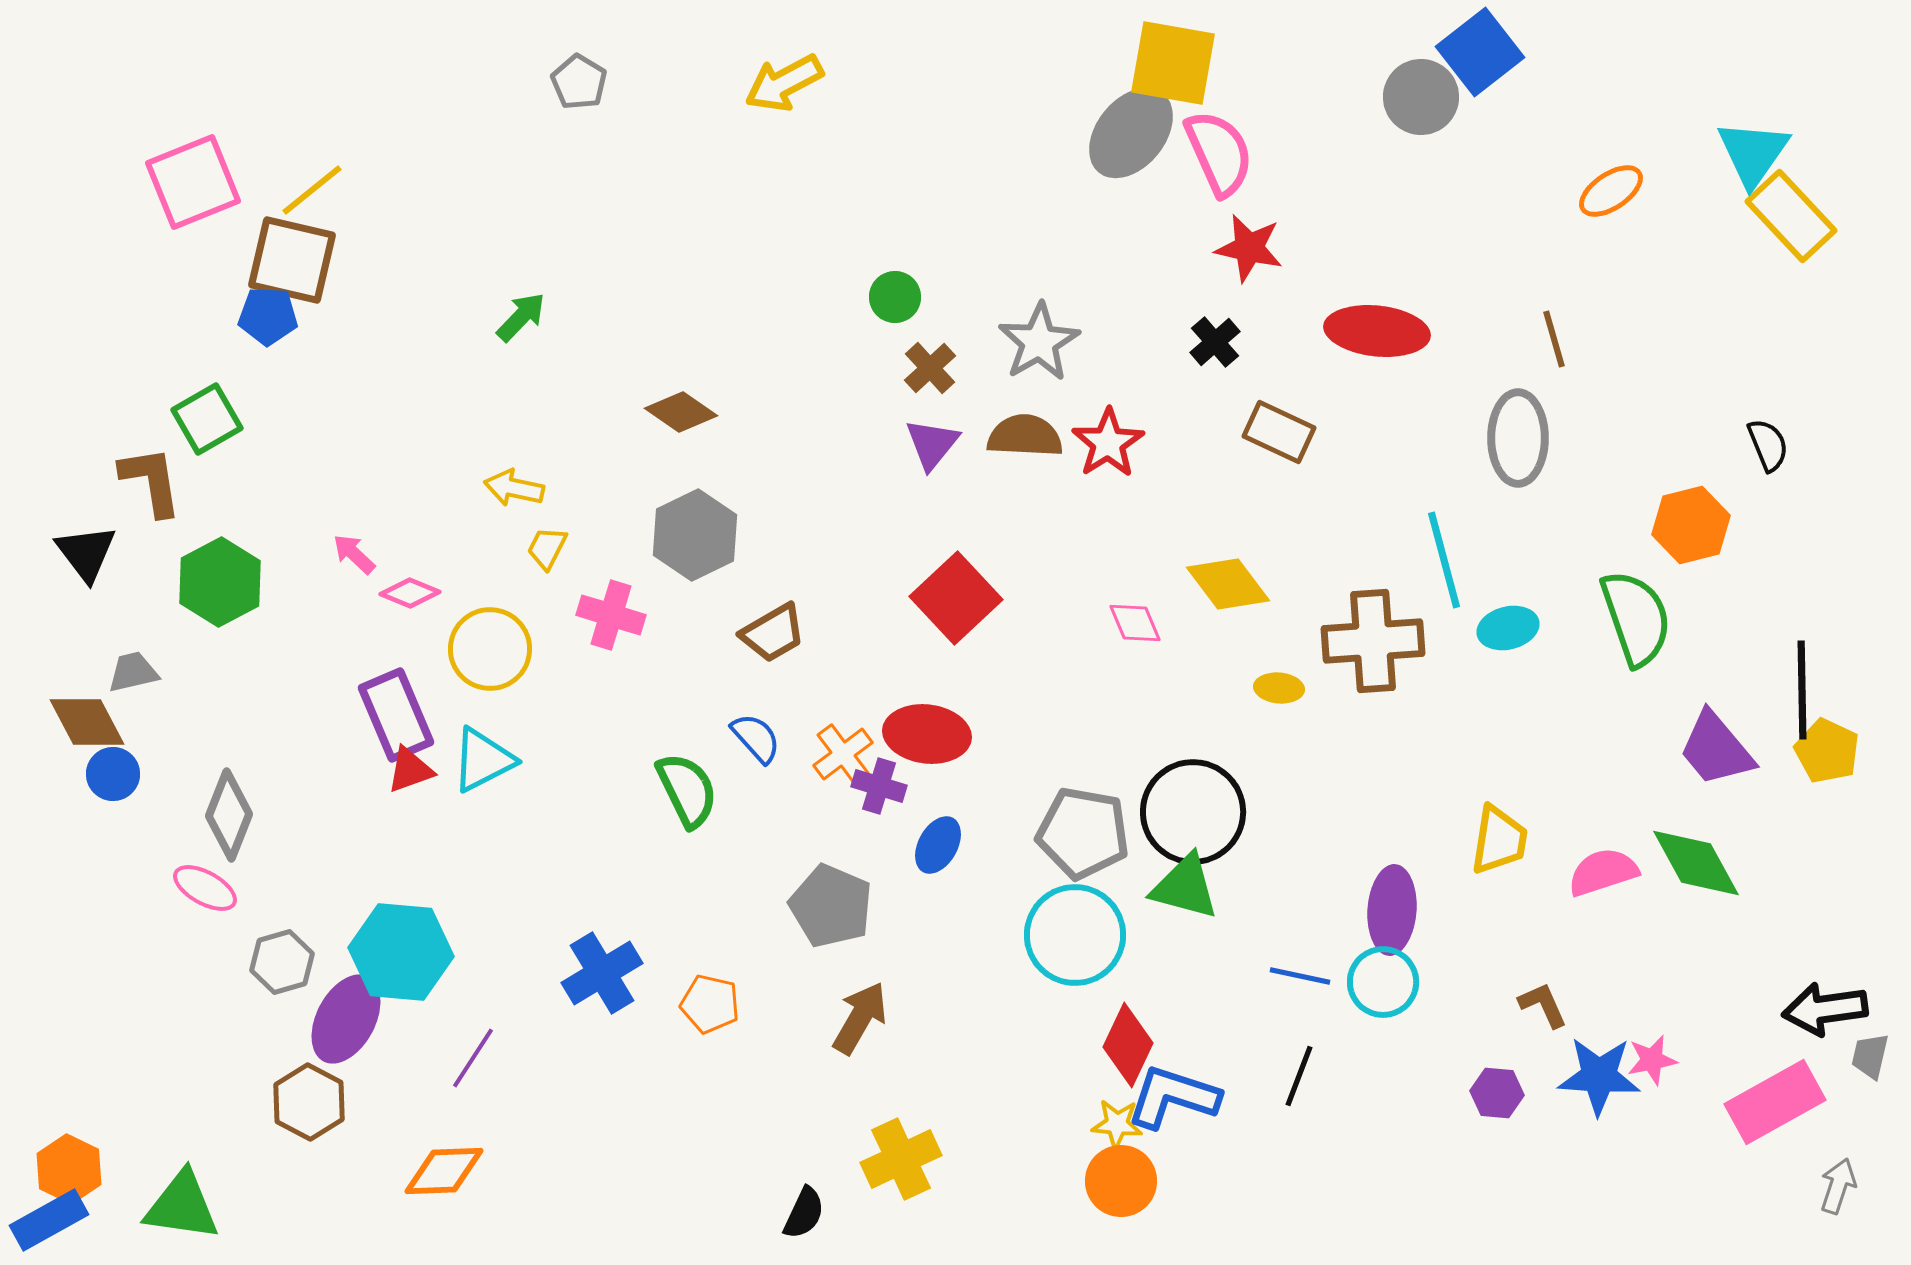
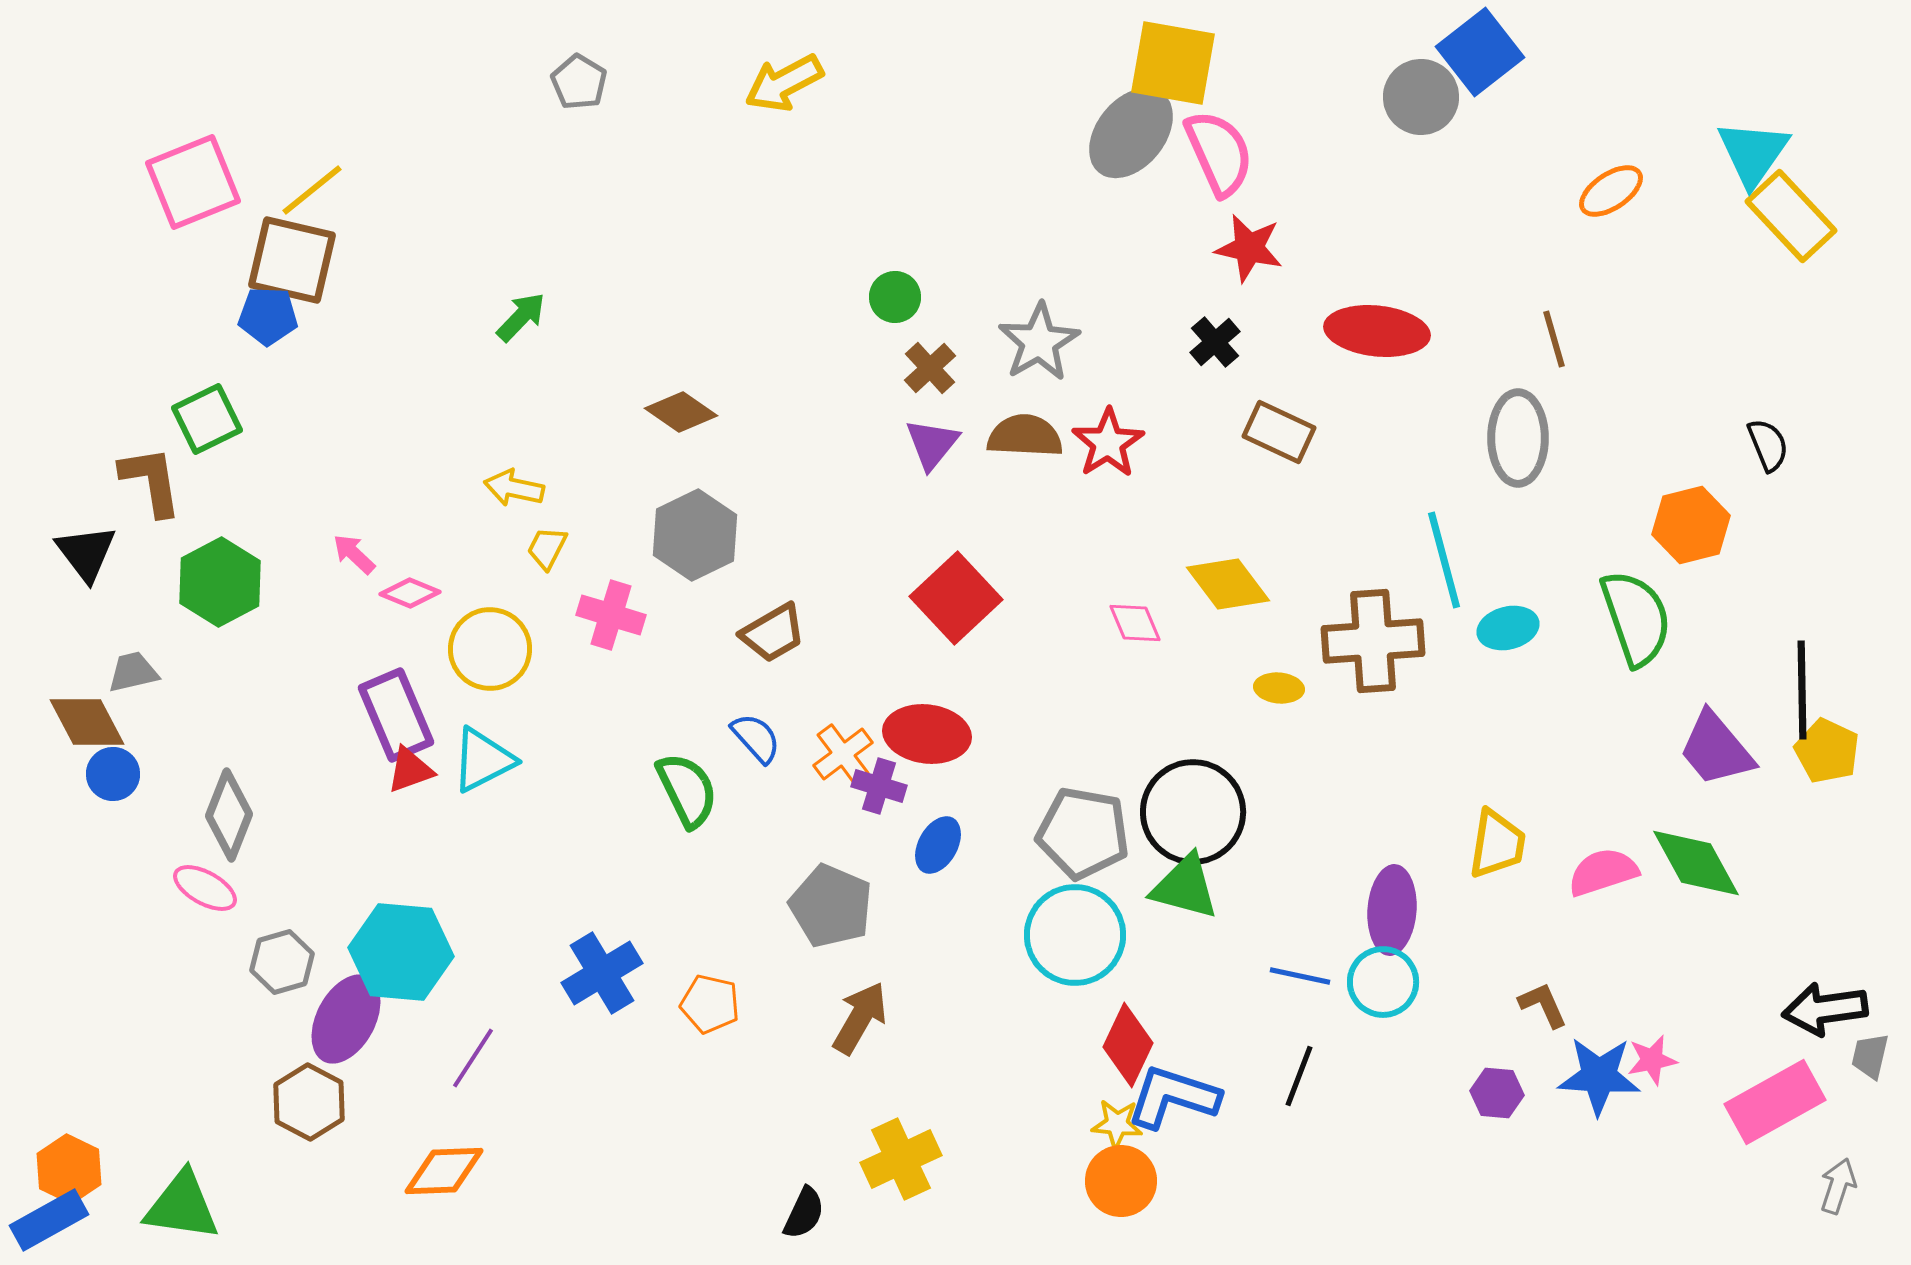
green square at (207, 419): rotated 4 degrees clockwise
yellow trapezoid at (1499, 840): moved 2 px left, 4 px down
